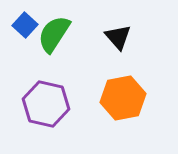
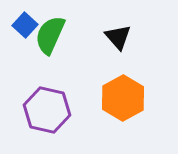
green semicircle: moved 4 px left, 1 px down; rotated 9 degrees counterclockwise
orange hexagon: rotated 18 degrees counterclockwise
purple hexagon: moved 1 px right, 6 px down
